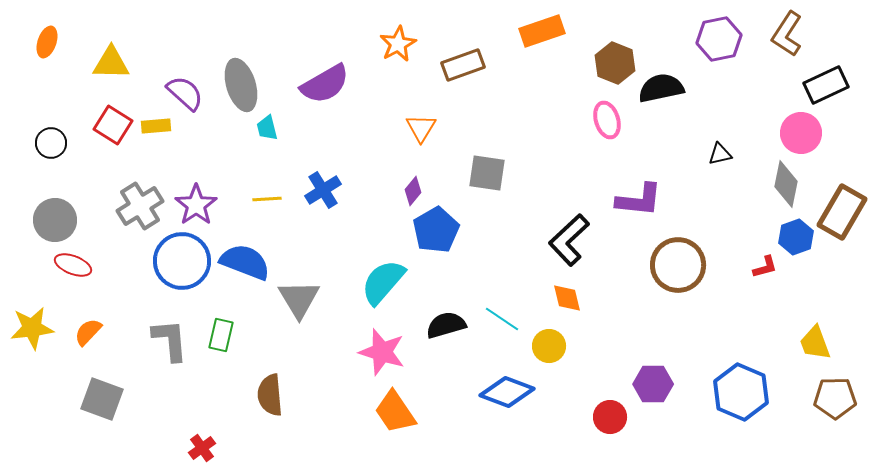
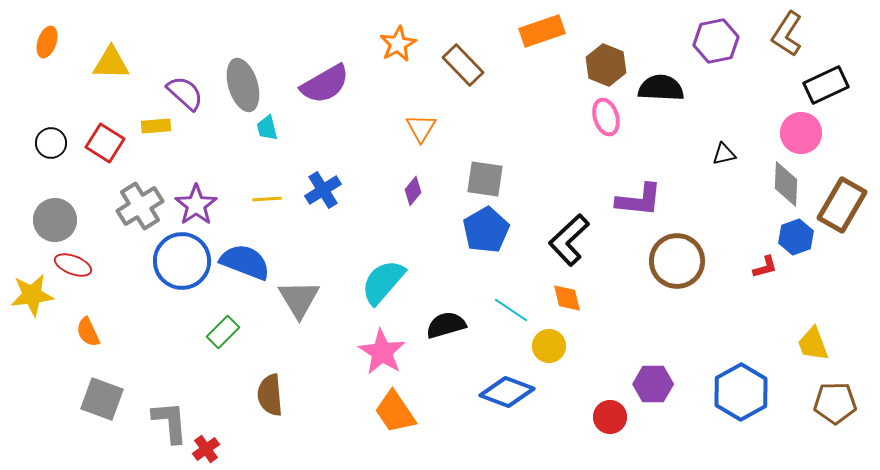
purple hexagon at (719, 39): moved 3 px left, 2 px down
brown hexagon at (615, 63): moved 9 px left, 2 px down
brown rectangle at (463, 65): rotated 66 degrees clockwise
gray ellipse at (241, 85): moved 2 px right
black semicircle at (661, 88): rotated 15 degrees clockwise
pink ellipse at (607, 120): moved 1 px left, 3 px up
red square at (113, 125): moved 8 px left, 18 px down
black triangle at (720, 154): moved 4 px right
gray square at (487, 173): moved 2 px left, 6 px down
gray diamond at (786, 184): rotated 9 degrees counterclockwise
brown rectangle at (842, 212): moved 7 px up
blue pentagon at (436, 230): moved 50 px right
brown circle at (678, 265): moved 1 px left, 4 px up
cyan line at (502, 319): moved 9 px right, 9 px up
yellow star at (32, 328): moved 33 px up
orange semicircle at (88, 332): rotated 68 degrees counterclockwise
green rectangle at (221, 335): moved 2 px right, 3 px up; rotated 32 degrees clockwise
gray L-shape at (170, 340): moved 82 px down
yellow trapezoid at (815, 343): moved 2 px left, 1 px down
pink star at (382, 352): rotated 15 degrees clockwise
blue hexagon at (741, 392): rotated 8 degrees clockwise
brown pentagon at (835, 398): moved 5 px down
red cross at (202, 448): moved 4 px right, 1 px down
